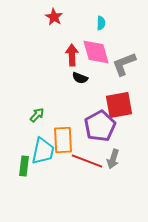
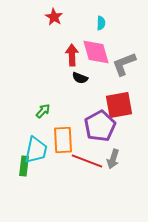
green arrow: moved 6 px right, 4 px up
cyan trapezoid: moved 7 px left, 1 px up
